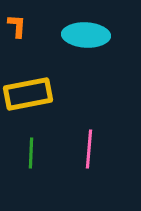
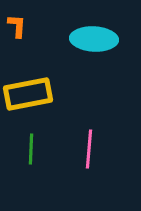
cyan ellipse: moved 8 px right, 4 px down
green line: moved 4 px up
